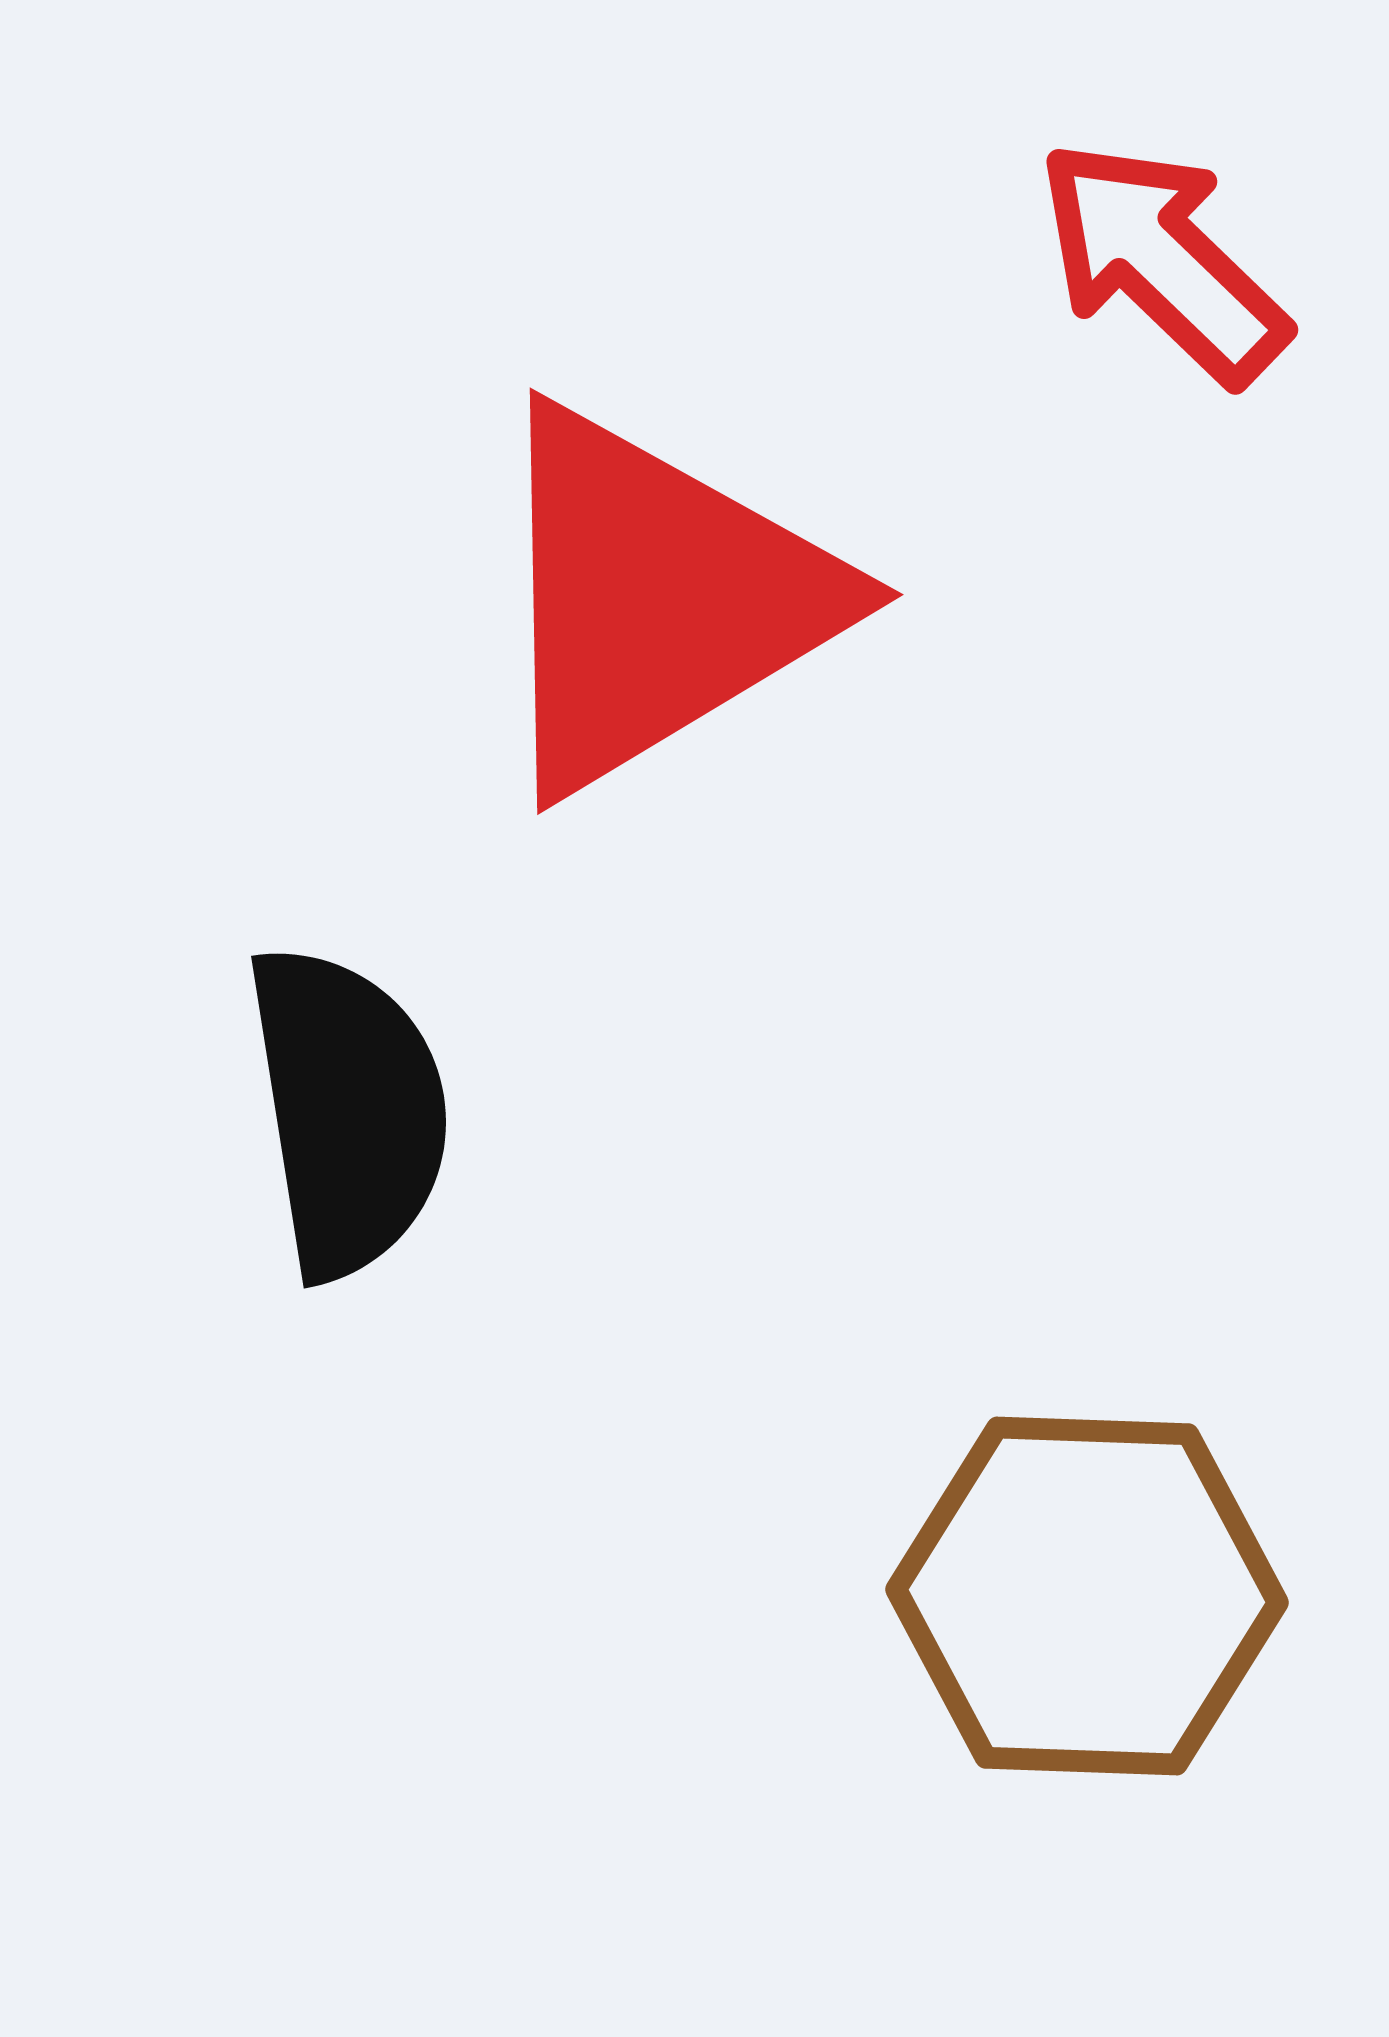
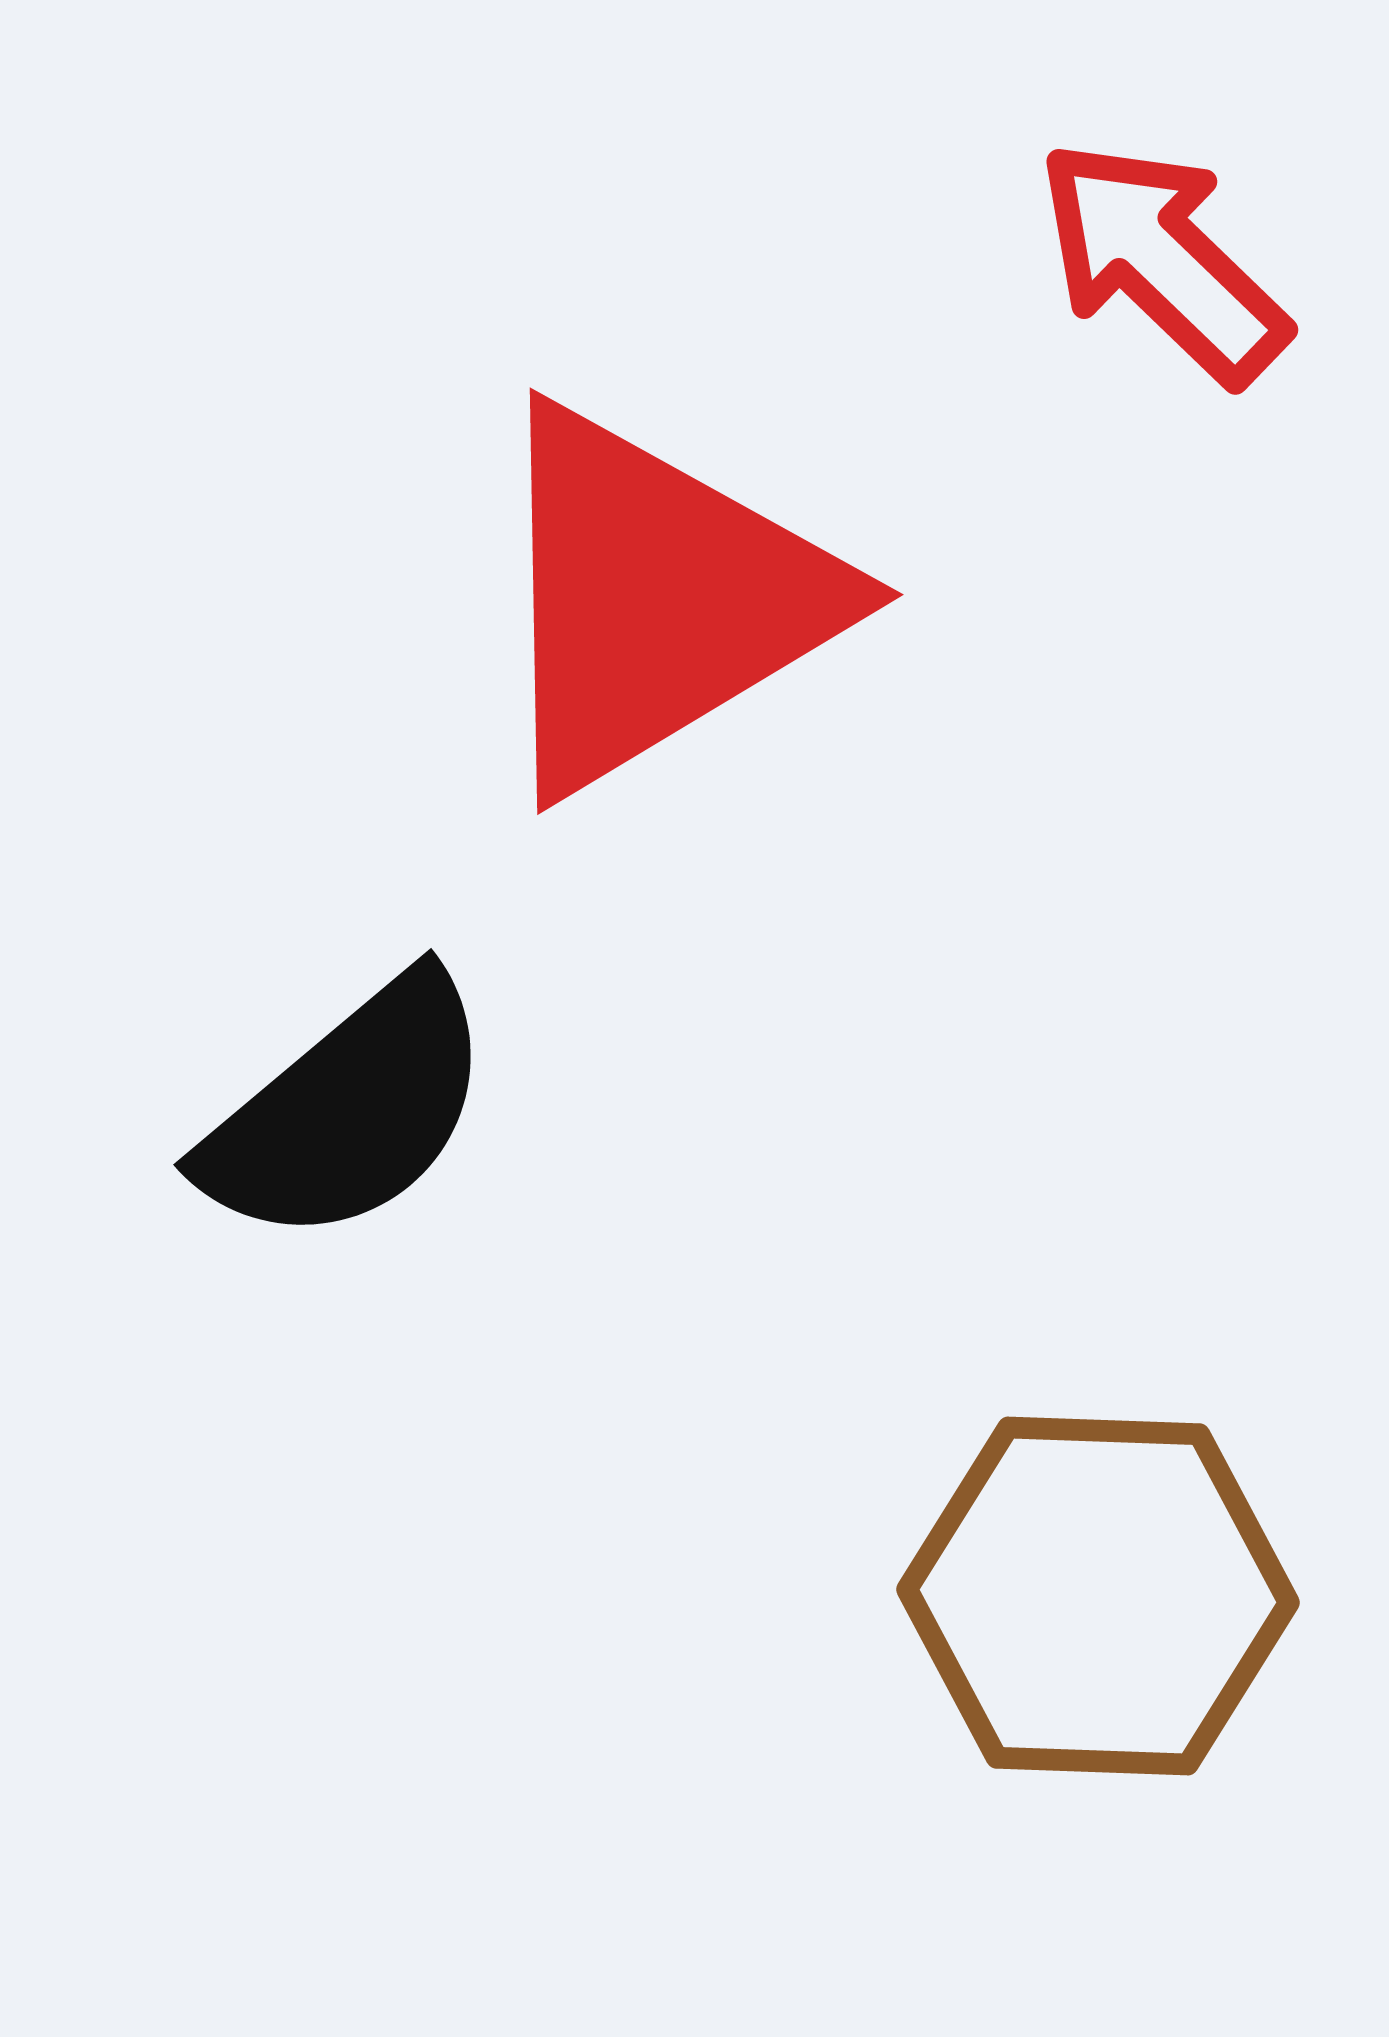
black semicircle: rotated 59 degrees clockwise
brown hexagon: moved 11 px right
